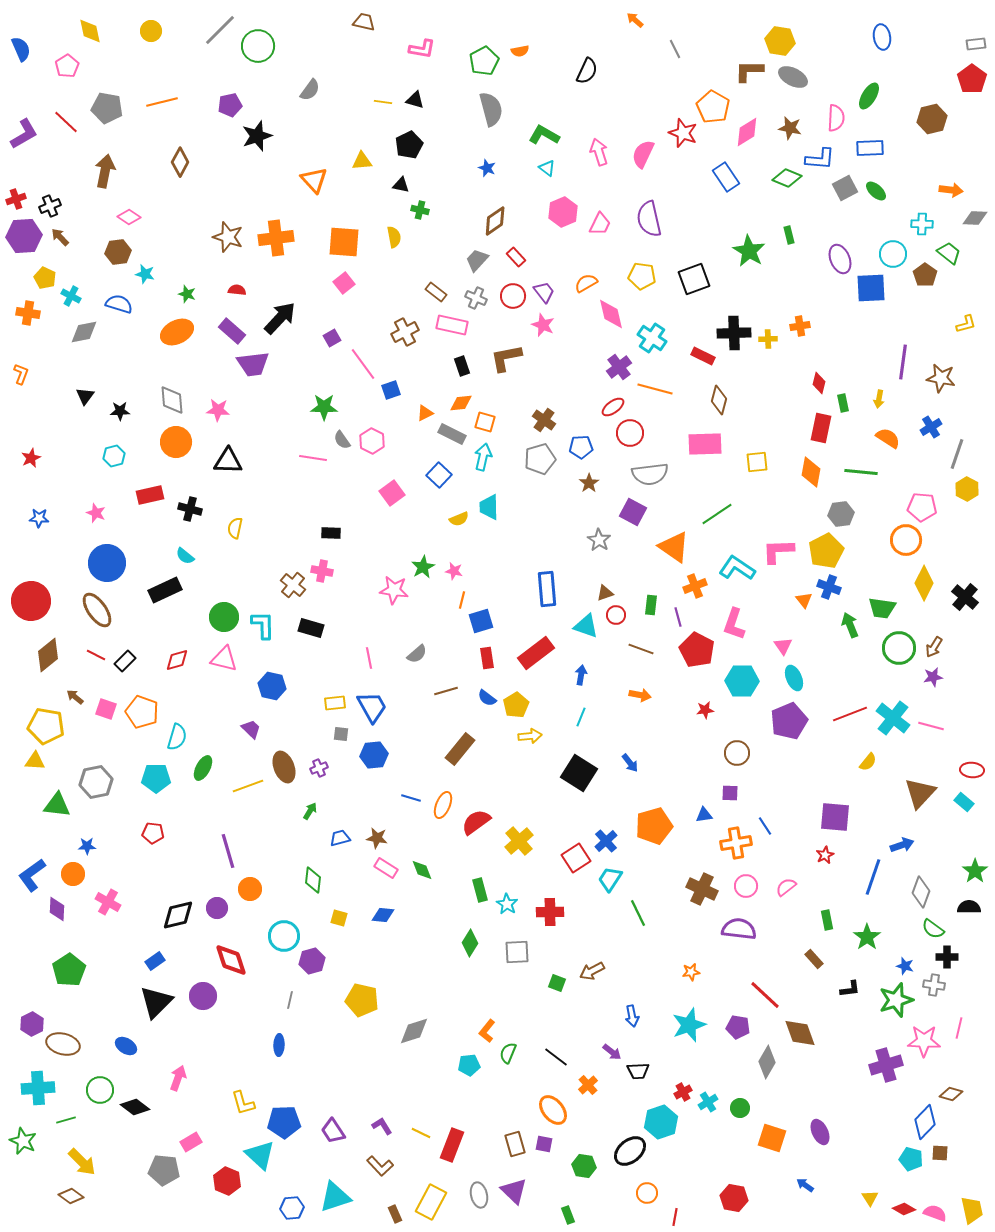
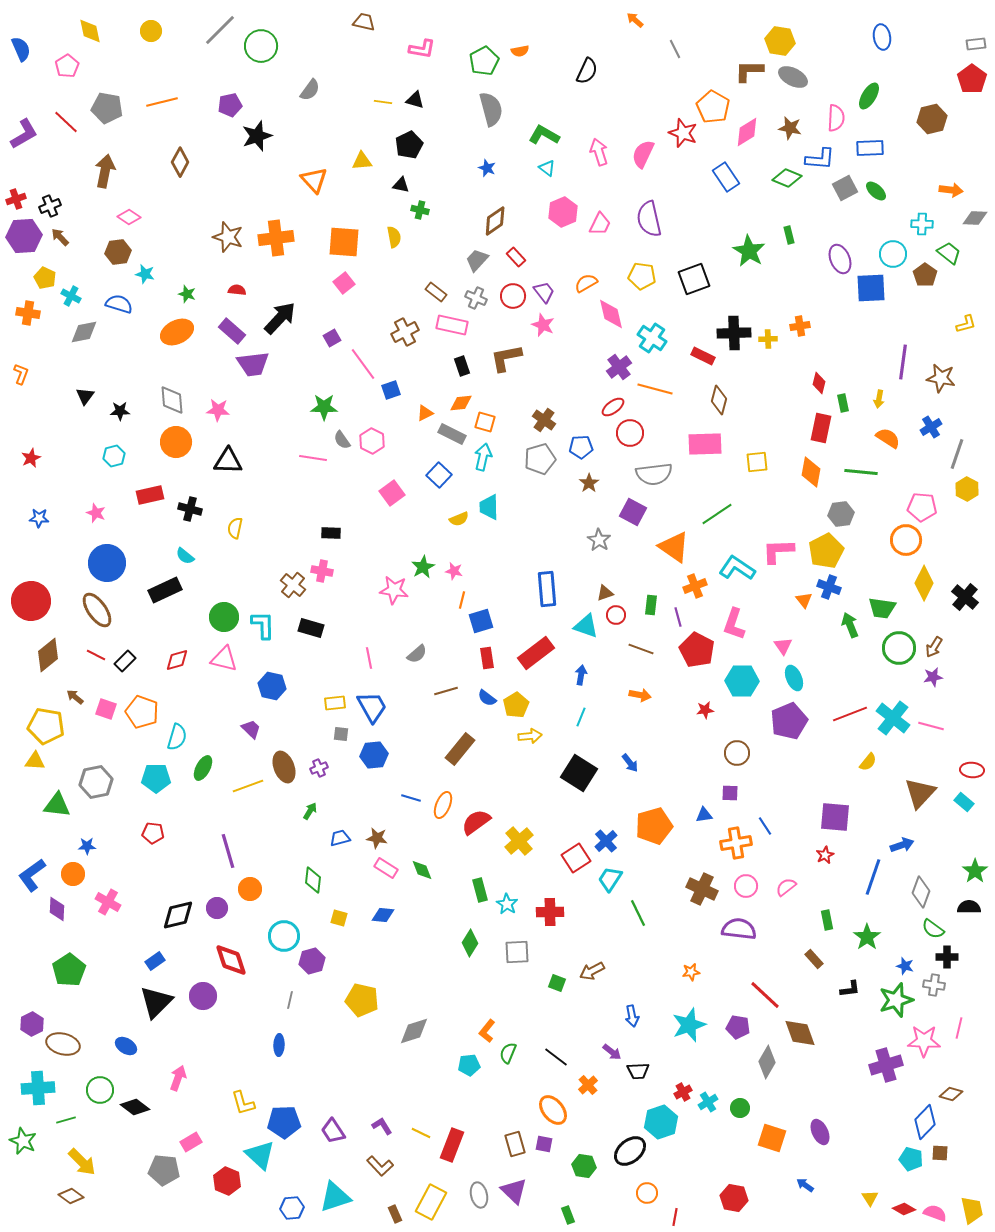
green circle at (258, 46): moved 3 px right
gray semicircle at (650, 474): moved 4 px right
